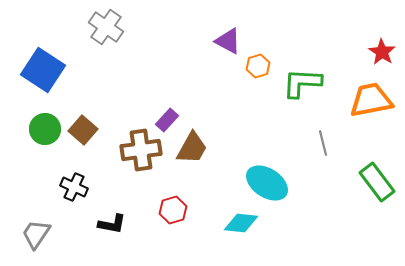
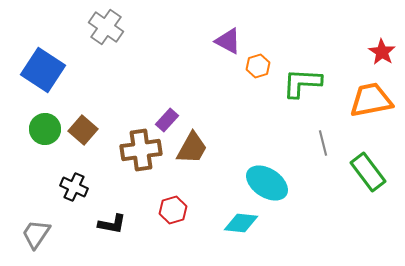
green rectangle: moved 9 px left, 10 px up
